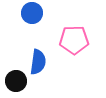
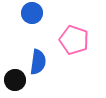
pink pentagon: rotated 20 degrees clockwise
black circle: moved 1 px left, 1 px up
